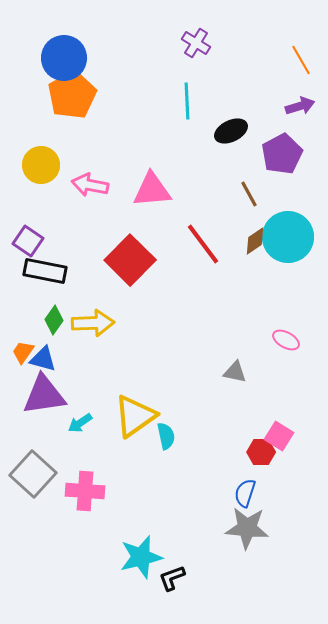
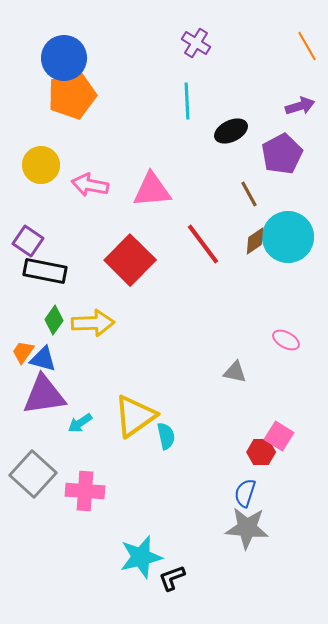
orange line: moved 6 px right, 14 px up
orange pentagon: rotated 12 degrees clockwise
